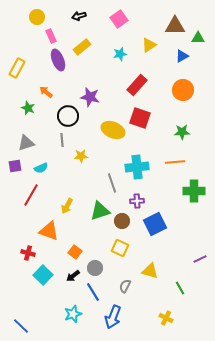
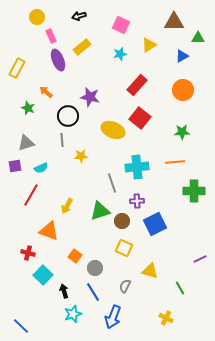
pink square at (119, 19): moved 2 px right, 6 px down; rotated 30 degrees counterclockwise
brown triangle at (175, 26): moved 1 px left, 4 px up
red square at (140, 118): rotated 20 degrees clockwise
yellow square at (120, 248): moved 4 px right
orange square at (75, 252): moved 4 px down
black arrow at (73, 276): moved 9 px left, 15 px down; rotated 112 degrees clockwise
